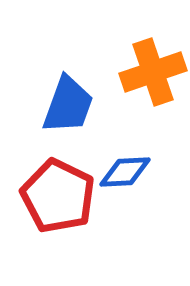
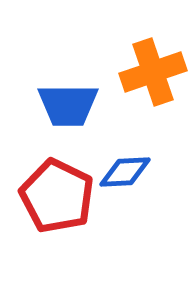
blue trapezoid: rotated 70 degrees clockwise
red pentagon: moved 1 px left
